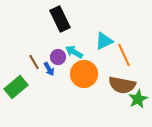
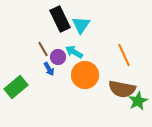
cyan triangle: moved 23 px left, 16 px up; rotated 30 degrees counterclockwise
brown line: moved 9 px right, 13 px up
orange circle: moved 1 px right, 1 px down
brown semicircle: moved 4 px down
green star: moved 2 px down
